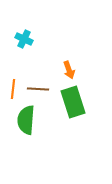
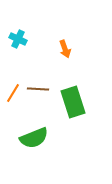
cyan cross: moved 6 px left
orange arrow: moved 4 px left, 21 px up
orange line: moved 4 px down; rotated 24 degrees clockwise
green semicircle: moved 8 px right, 18 px down; rotated 116 degrees counterclockwise
